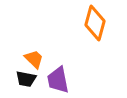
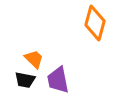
black trapezoid: moved 1 px left, 1 px down
